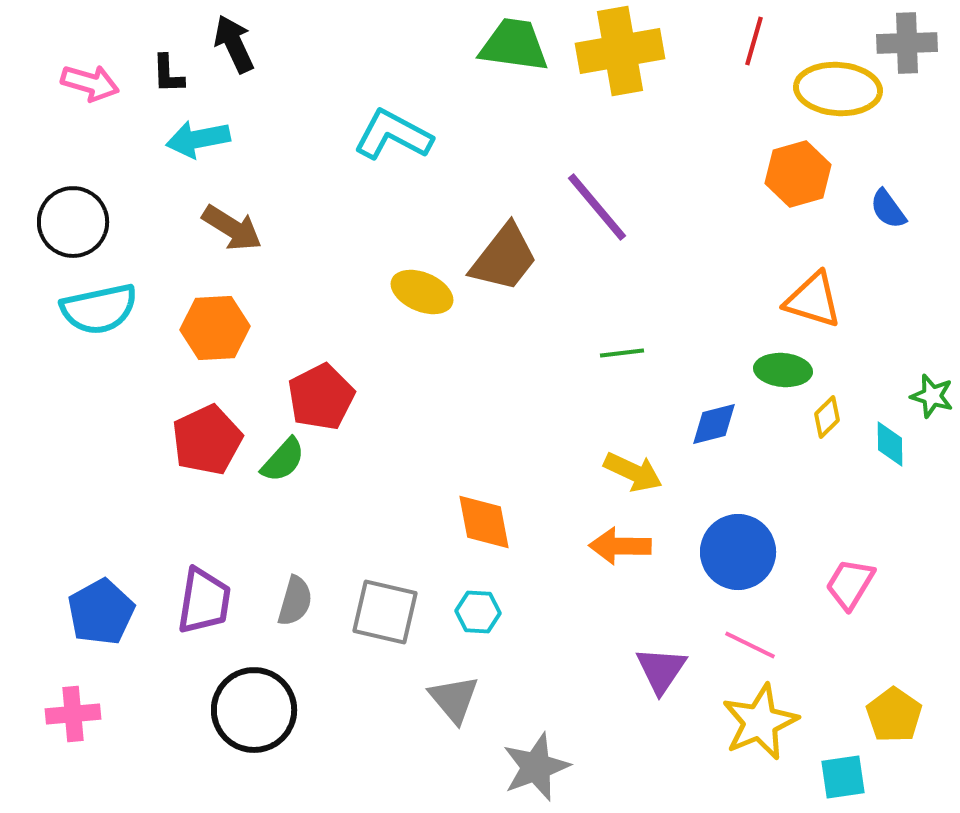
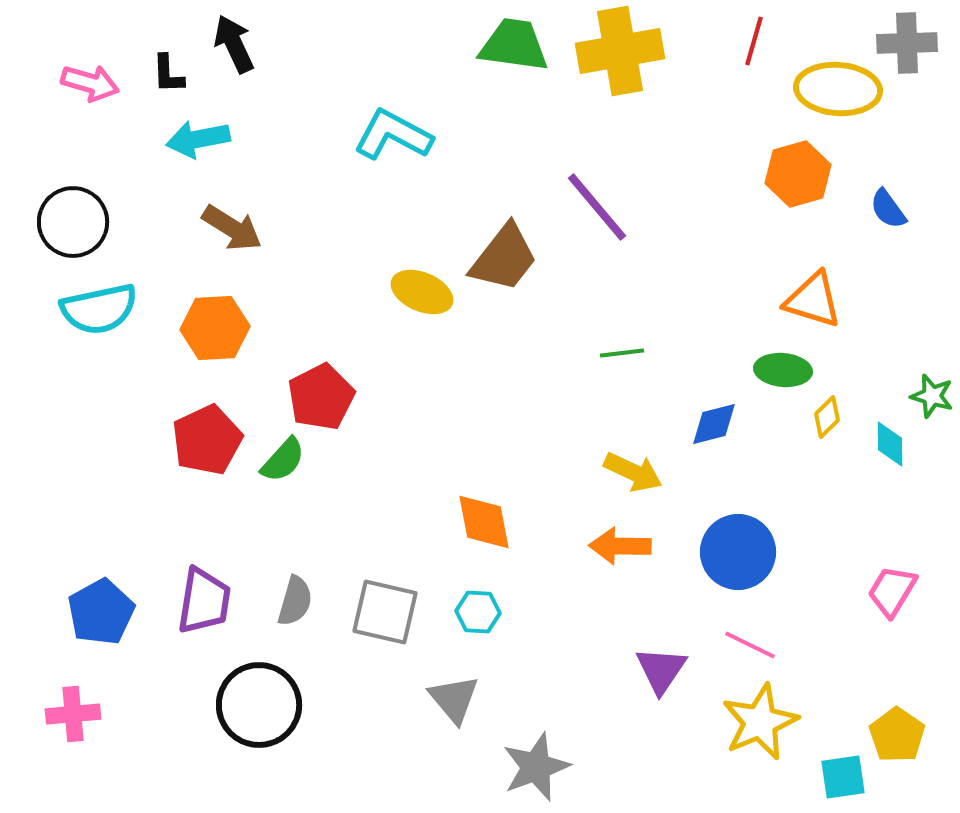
pink trapezoid at (850, 584): moved 42 px right, 7 px down
black circle at (254, 710): moved 5 px right, 5 px up
yellow pentagon at (894, 715): moved 3 px right, 20 px down
